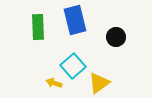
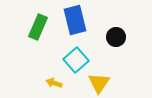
green rectangle: rotated 25 degrees clockwise
cyan square: moved 3 px right, 6 px up
yellow triangle: rotated 20 degrees counterclockwise
